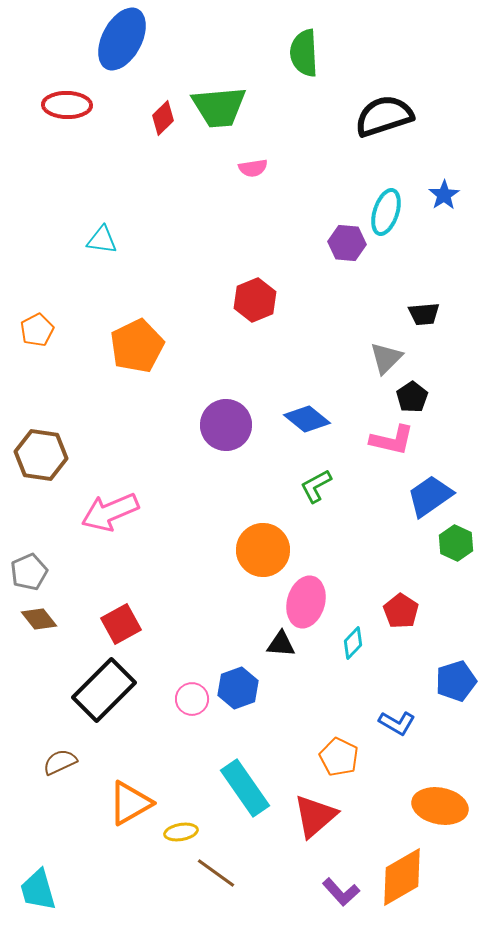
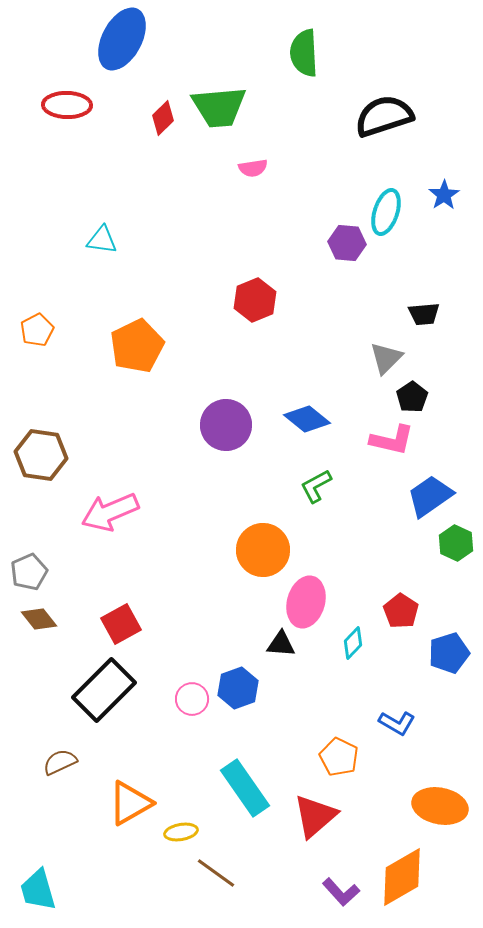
blue pentagon at (456, 681): moved 7 px left, 28 px up
